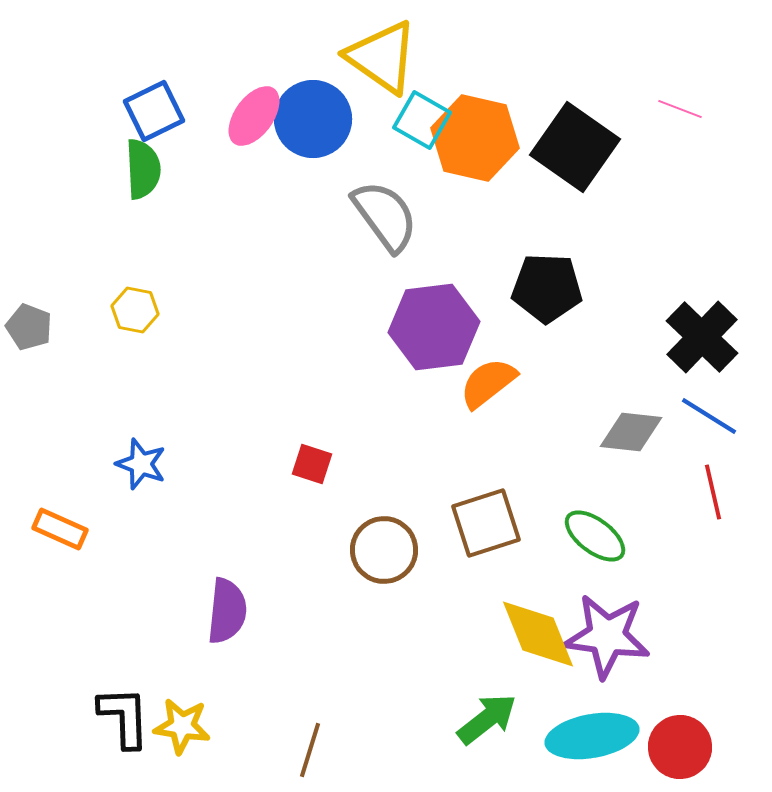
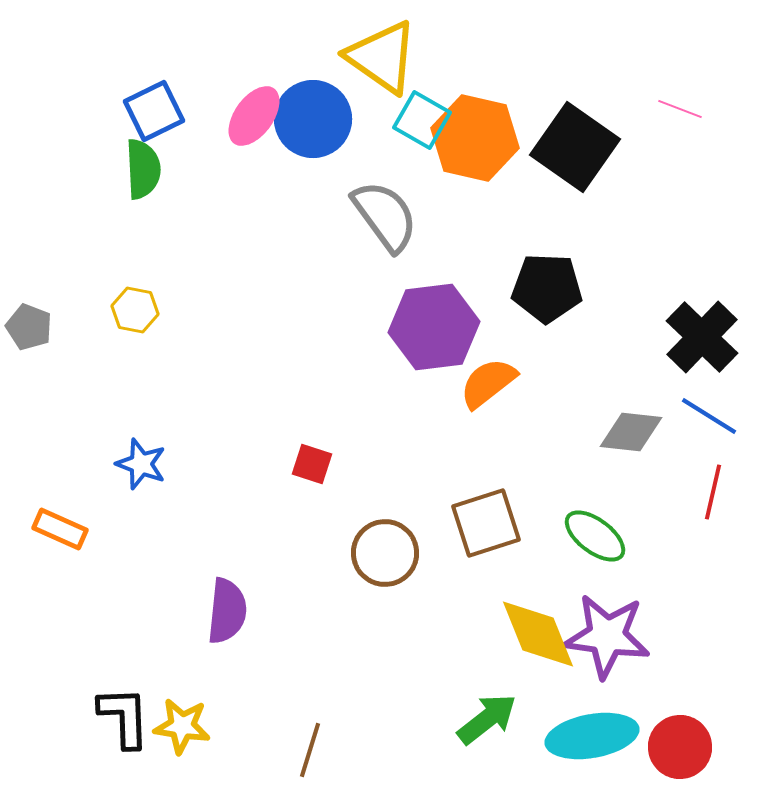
red line: rotated 26 degrees clockwise
brown circle: moved 1 px right, 3 px down
